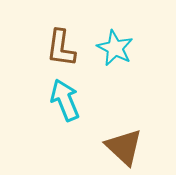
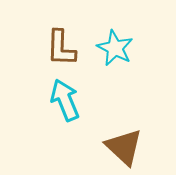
brown L-shape: rotated 6 degrees counterclockwise
